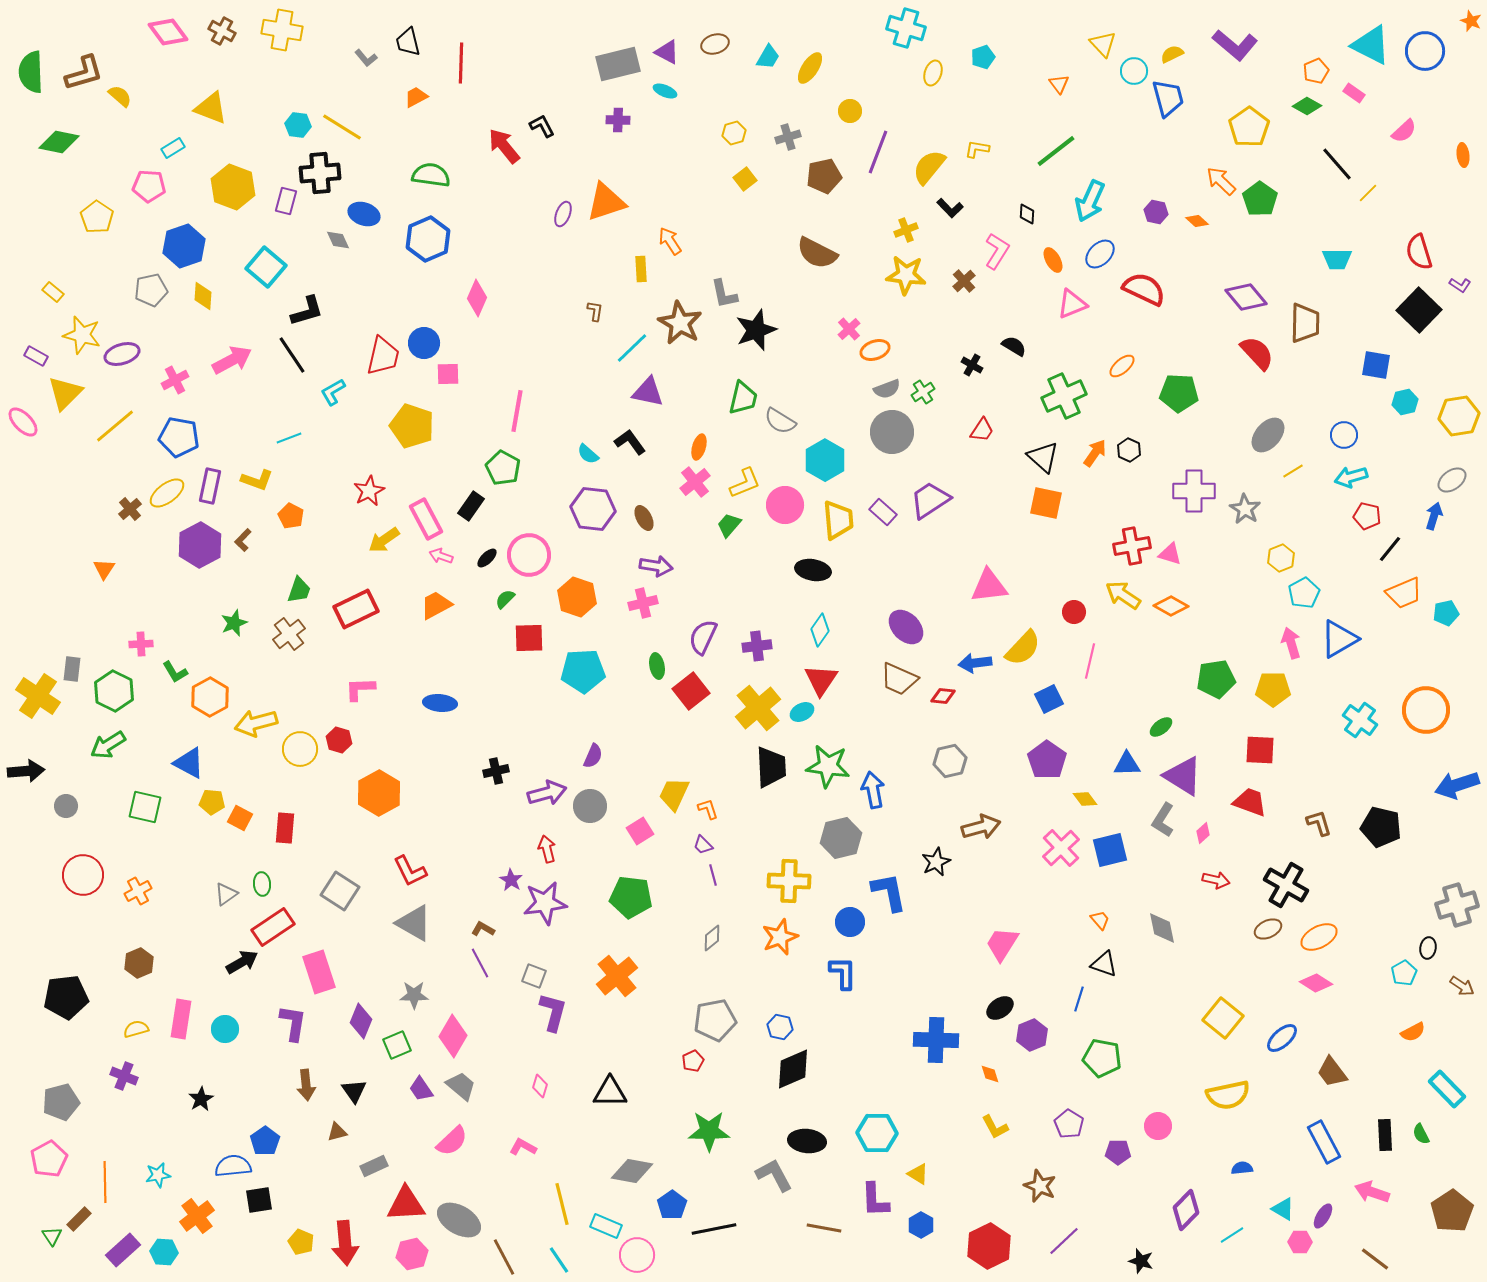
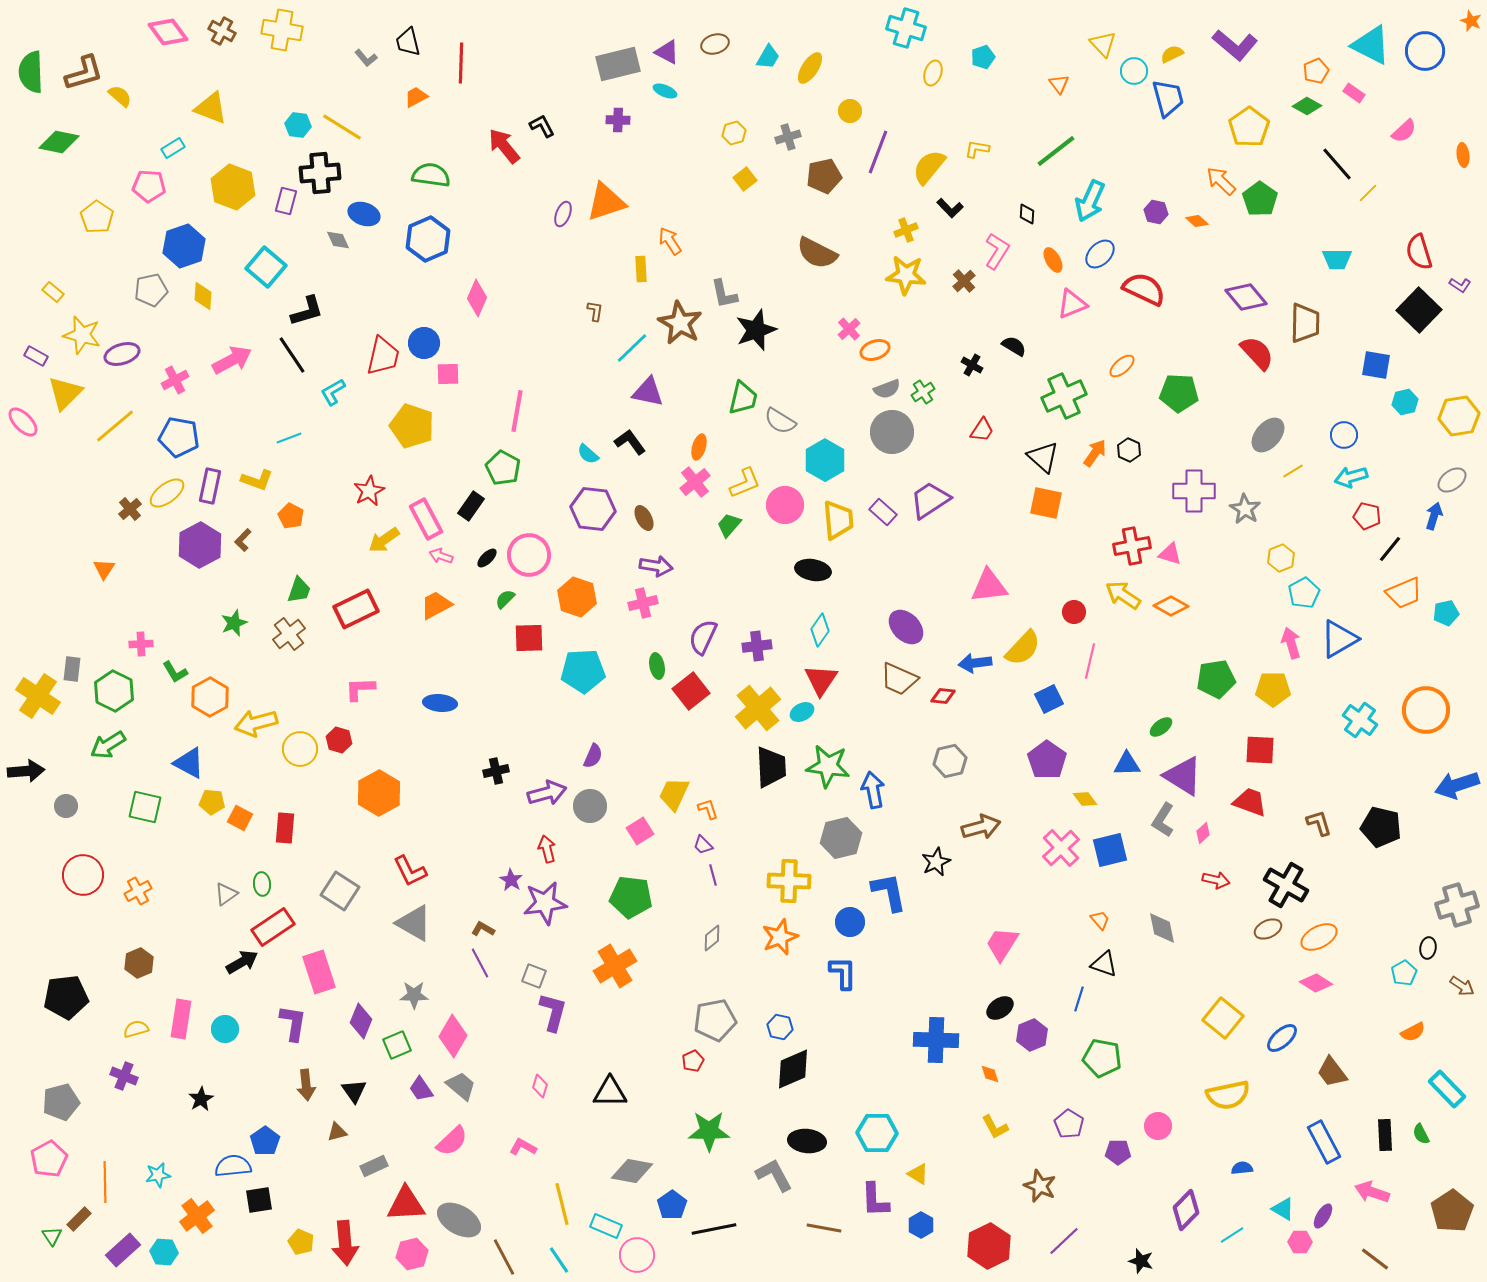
orange cross at (617, 976): moved 2 px left, 10 px up; rotated 9 degrees clockwise
